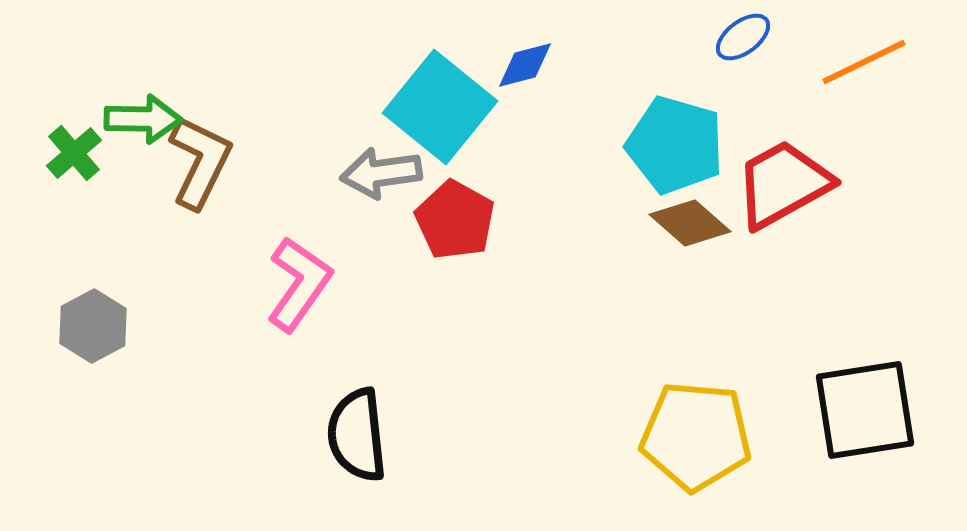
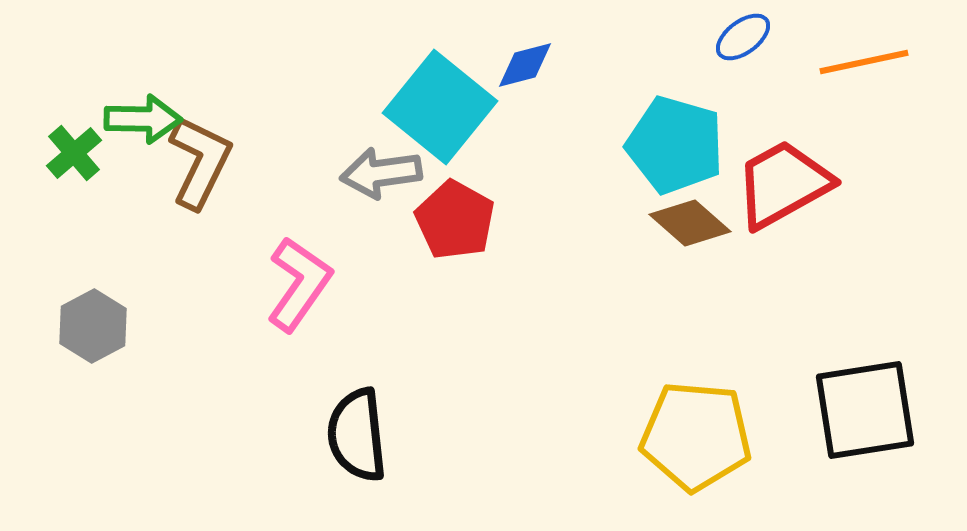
orange line: rotated 14 degrees clockwise
